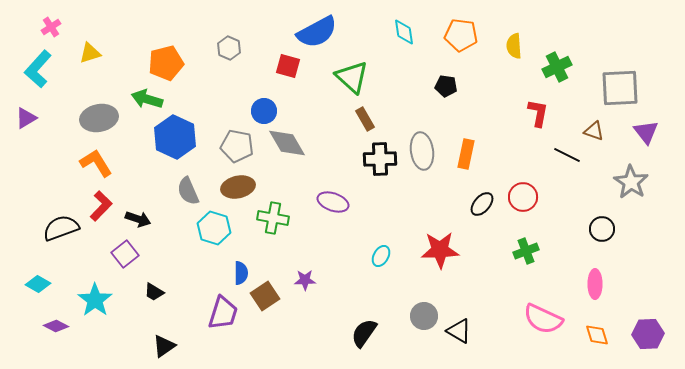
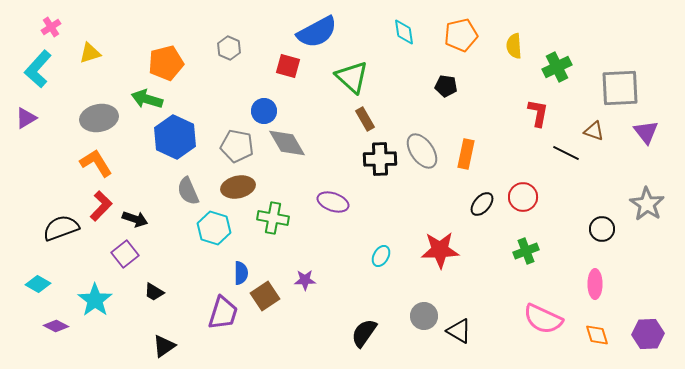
orange pentagon at (461, 35): rotated 20 degrees counterclockwise
gray ellipse at (422, 151): rotated 27 degrees counterclockwise
black line at (567, 155): moved 1 px left, 2 px up
gray star at (631, 182): moved 16 px right, 22 px down
black arrow at (138, 219): moved 3 px left
